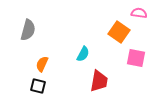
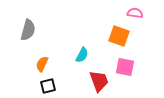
pink semicircle: moved 4 px left
orange square: moved 4 px down; rotated 15 degrees counterclockwise
cyan semicircle: moved 1 px left, 1 px down
pink square: moved 11 px left, 9 px down
red trapezoid: rotated 30 degrees counterclockwise
black square: moved 10 px right; rotated 28 degrees counterclockwise
